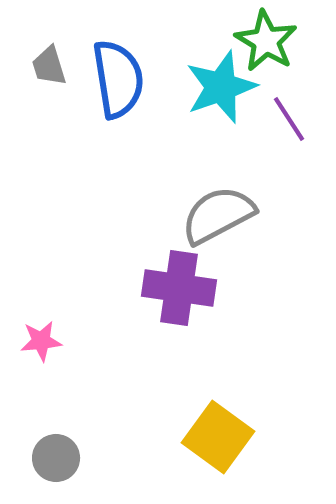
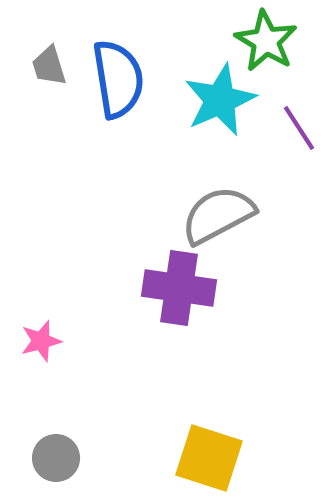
cyan star: moved 1 px left, 13 px down; rotated 4 degrees counterclockwise
purple line: moved 10 px right, 9 px down
pink star: rotated 9 degrees counterclockwise
yellow square: moved 9 px left, 21 px down; rotated 18 degrees counterclockwise
